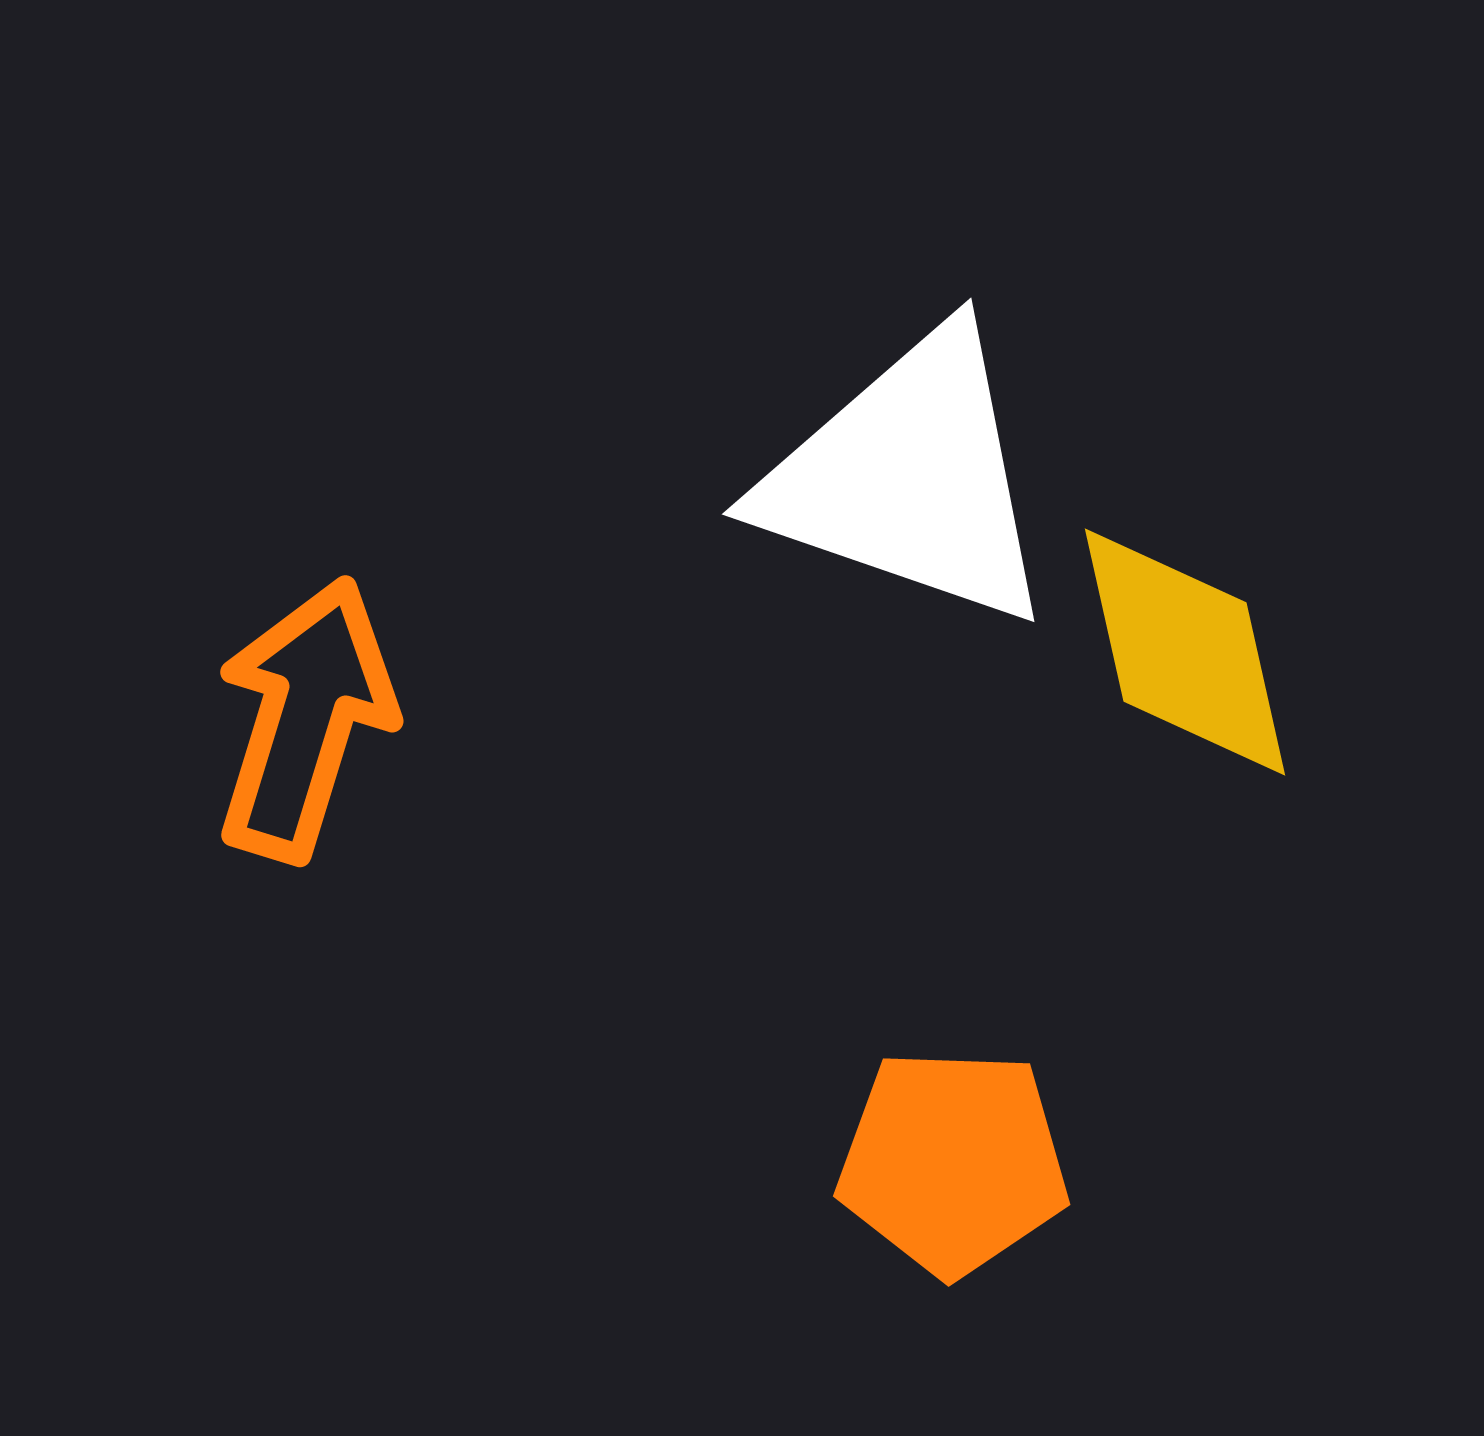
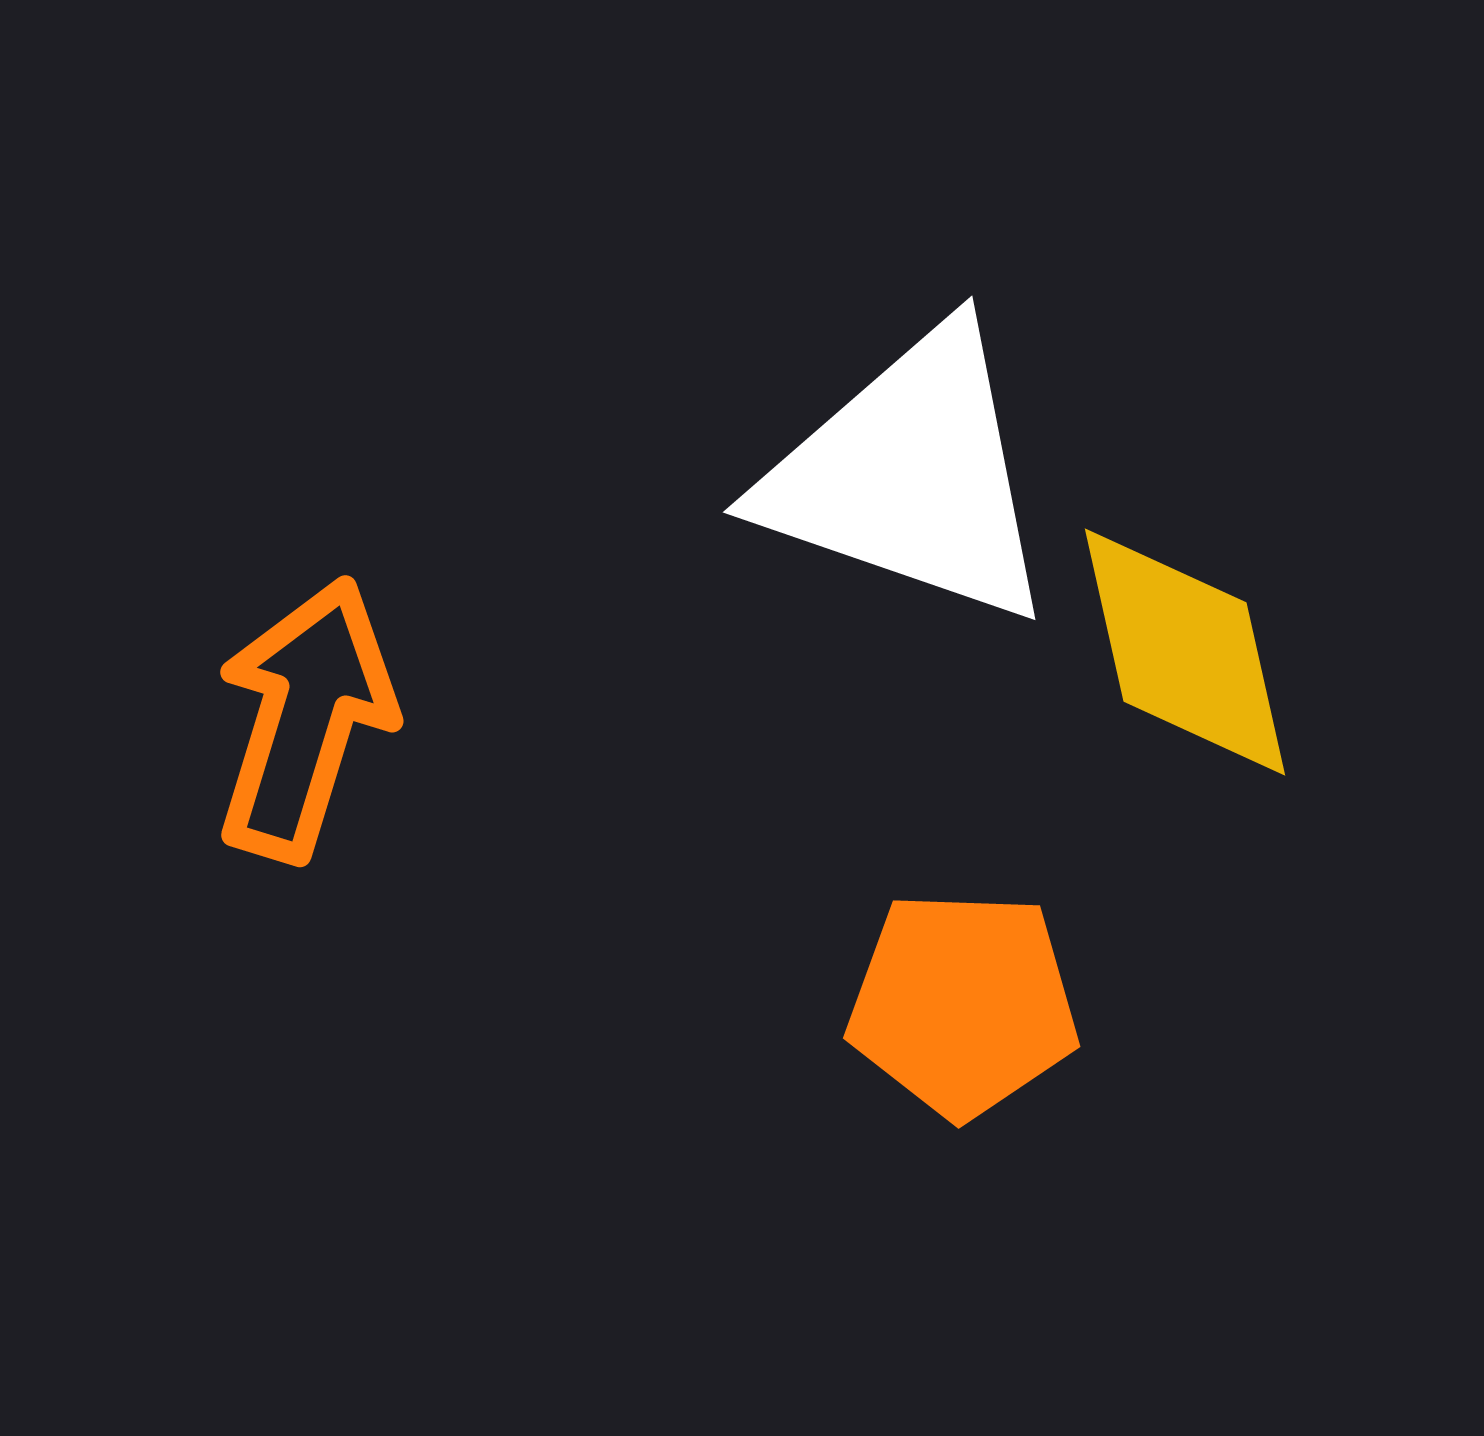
white triangle: moved 1 px right, 2 px up
orange pentagon: moved 10 px right, 158 px up
